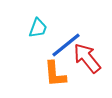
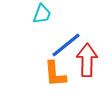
cyan trapezoid: moved 4 px right, 14 px up
red arrow: moved 2 px down; rotated 40 degrees clockwise
